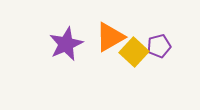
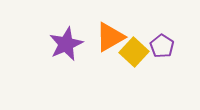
purple pentagon: moved 3 px right; rotated 25 degrees counterclockwise
